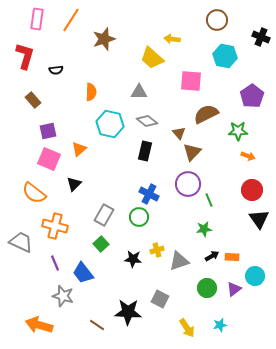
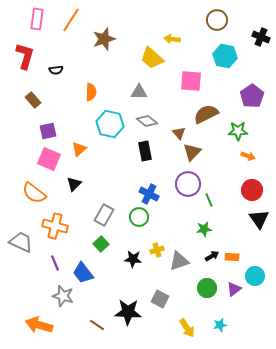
black rectangle at (145, 151): rotated 24 degrees counterclockwise
